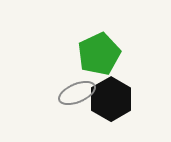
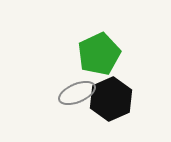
black hexagon: rotated 6 degrees clockwise
